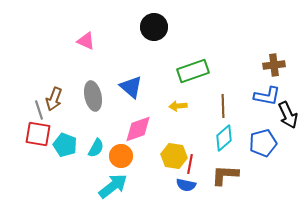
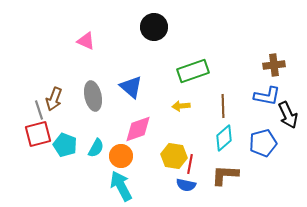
yellow arrow: moved 3 px right
red square: rotated 24 degrees counterclockwise
cyan arrow: moved 8 px right; rotated 80 degrees counterclockwise
